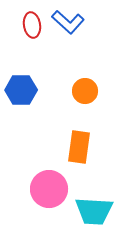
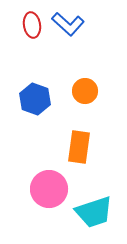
blue L-shape: moved 2 px down
blue hexagon: moved 14 px right, 9 px down; rotated 20 degrees clockwise
cyan trapezoid: moved 1 px down; rotated 21 degrees counterclockwise
